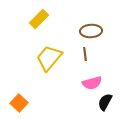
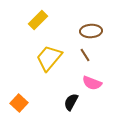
yellow rectangle: moved 1 px left, 1 px down
brown line: moved 1 px down; rotated 24 degrees counterclockwise
pink semicircle: rotated 36 degrees clockwise
black semicircle: moved 34 px left
